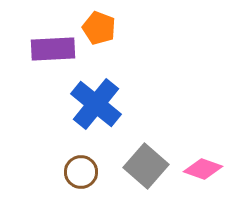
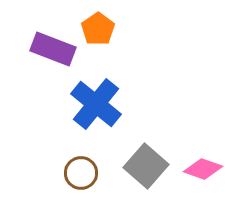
orange pentagon: moved 1 px left, 1 px down; rotated 16 degrees clockwise
purple rectangle: rotated 24 degrees clockwise
brown circle: moved 1 px down
